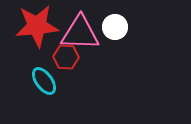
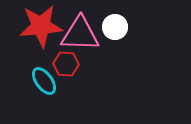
red star: moved 4 px right
pink triangle: moved 1 px down
red hexagon: moved 7 px down
